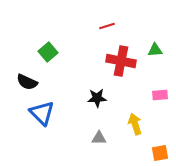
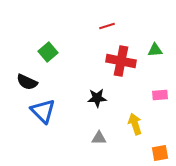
blue triangle: moved 1 px right, 2 px up
